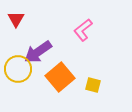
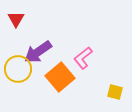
pink L-shape: moved 28 px down
yellow square: moved 22 px right, 7 px down
